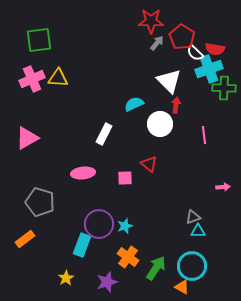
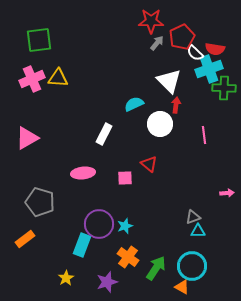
red pentagon: rotated 15 degrees clockwise
pink arrow: moved 4 px right, 6 px down
